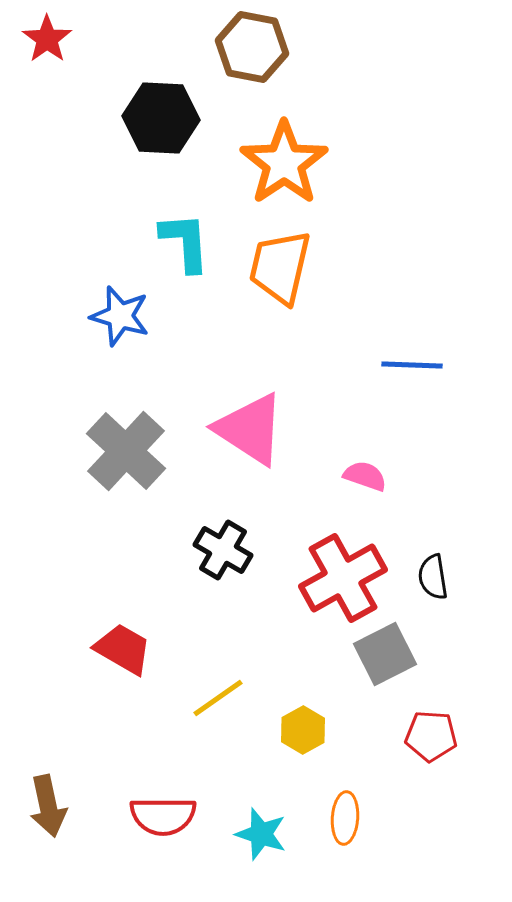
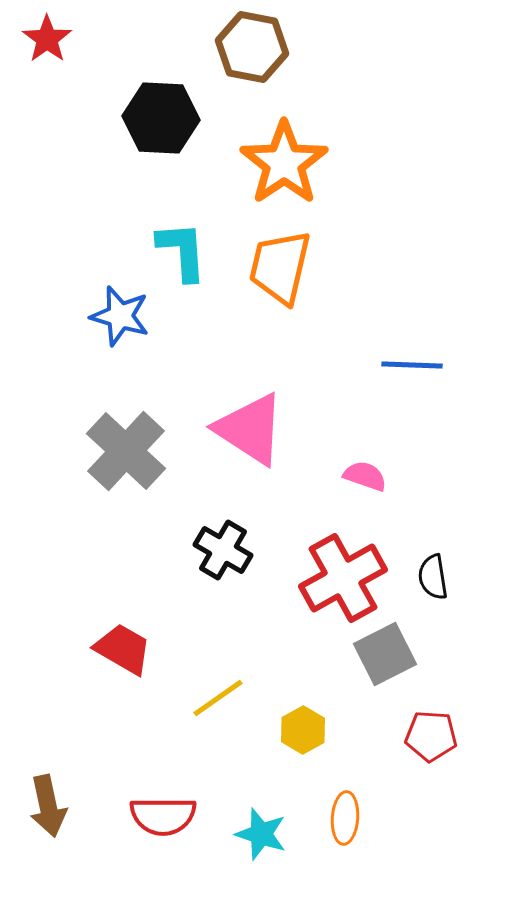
cyan L-shape: moved 3 px left, 9 px down
